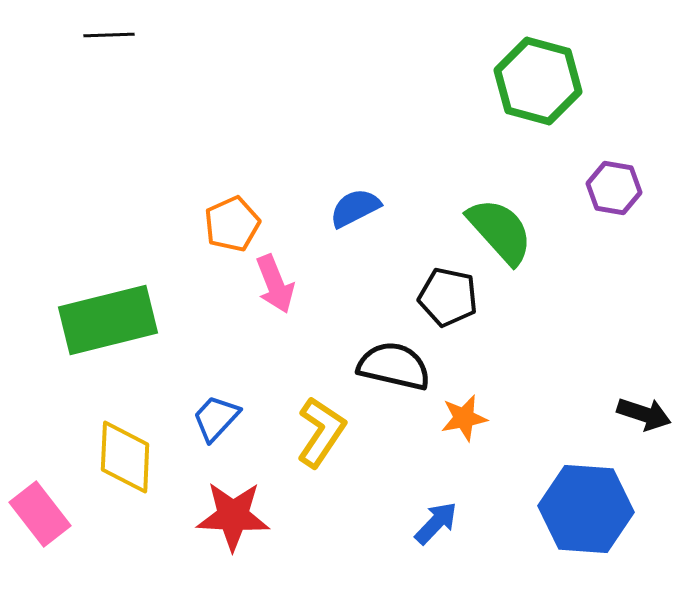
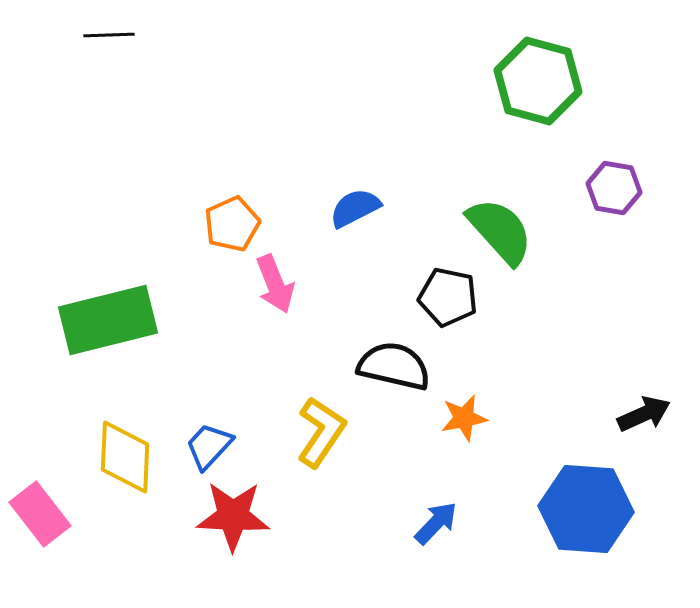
black arrow: rotated 42 degrees counterclockwise
blue trapezoid: moved 7 px left, 28 px down
